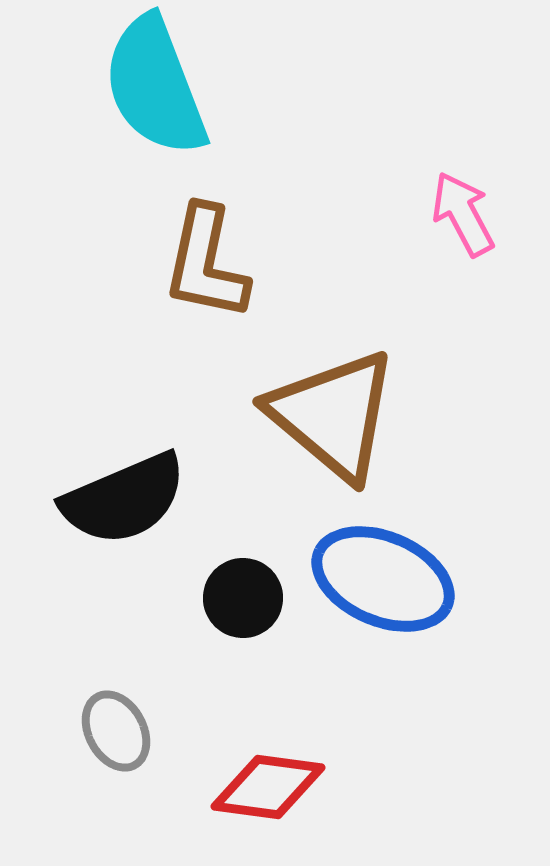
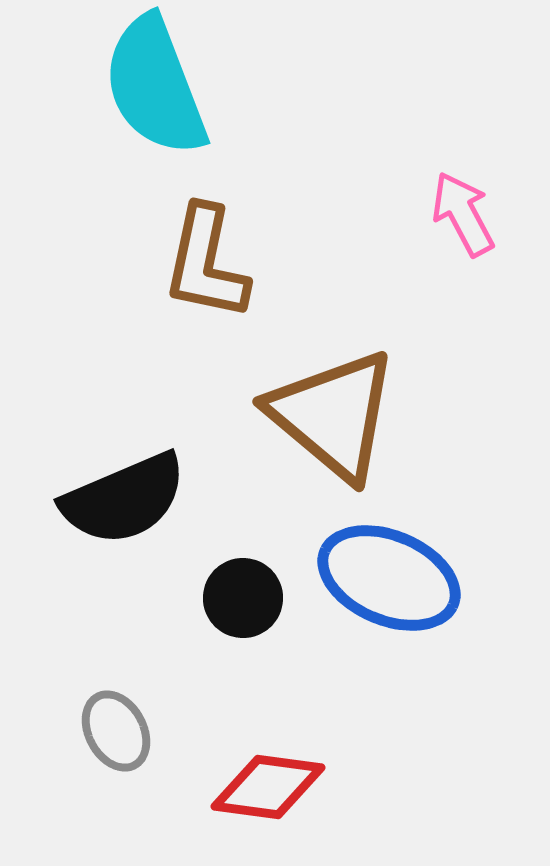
blue ellipse: moved 6 px right, 1 px up
